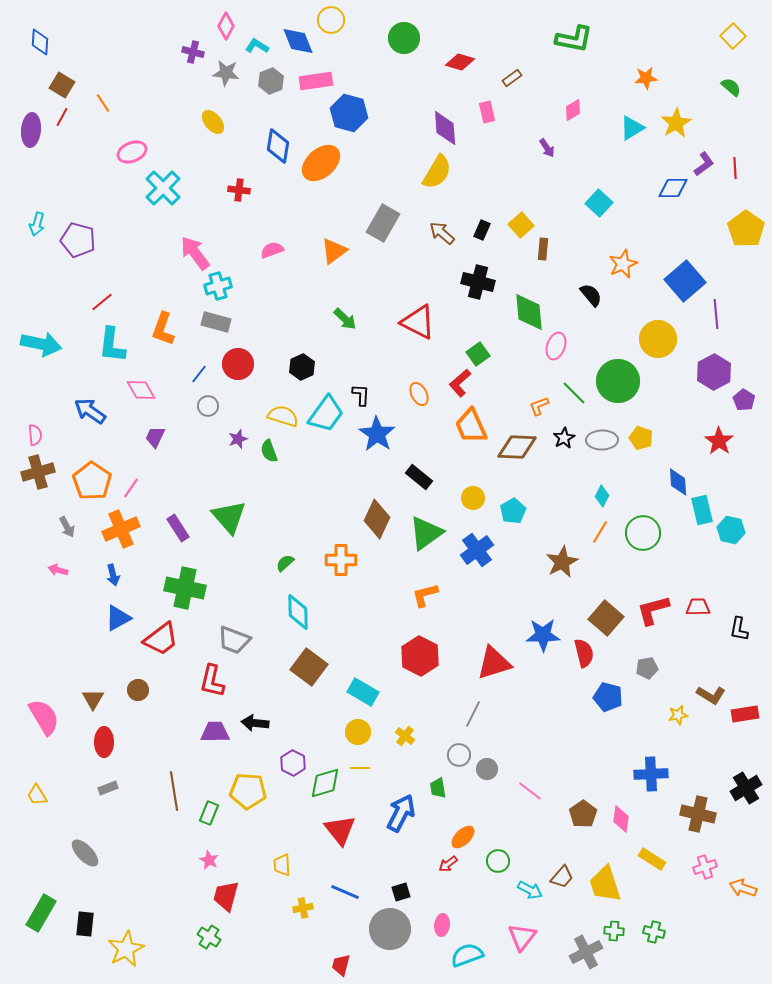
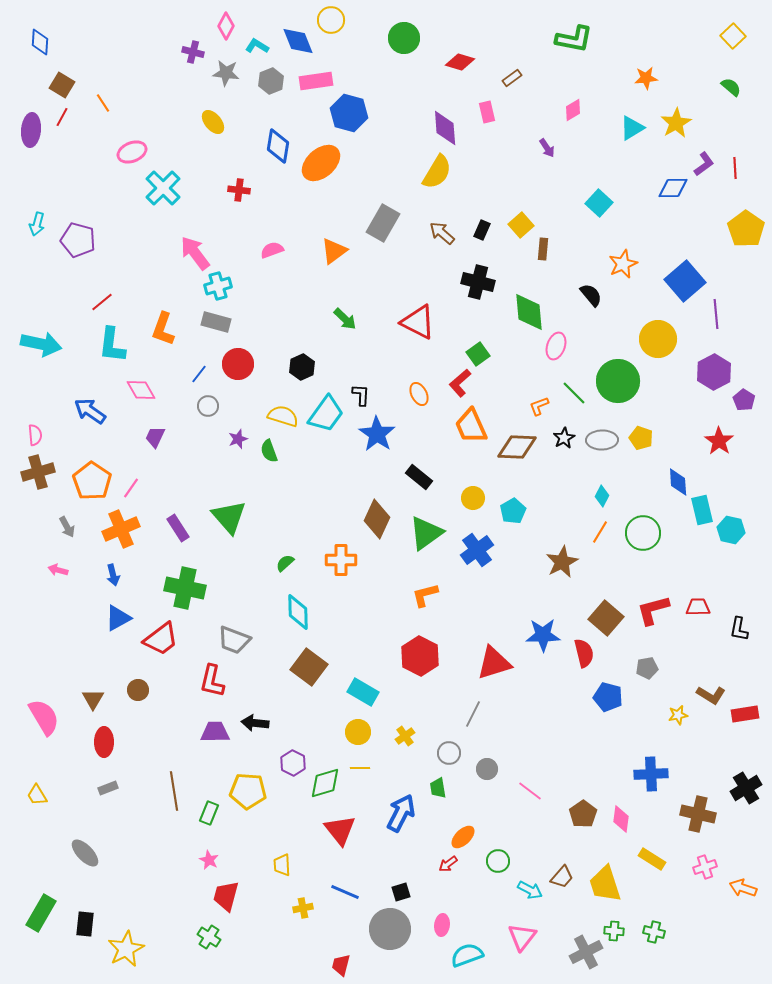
yellow cross at (405, 736): rotated 18 degrees clockwise
gray circle at (459, 755): moved 10 px left, 2 px up
